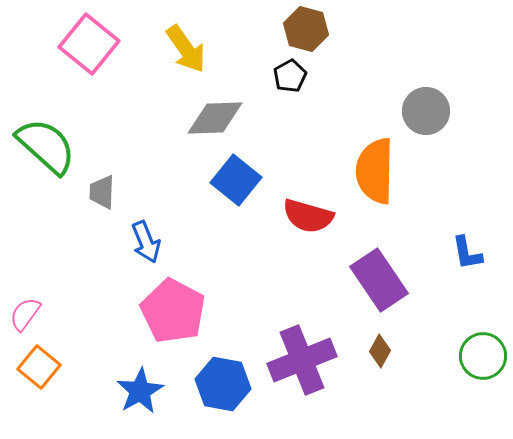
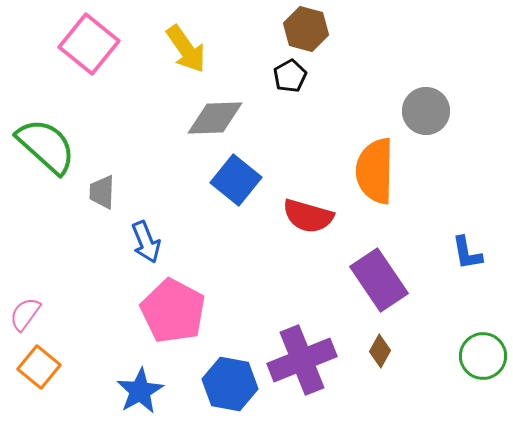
blue hexagon: moved 7 px right
